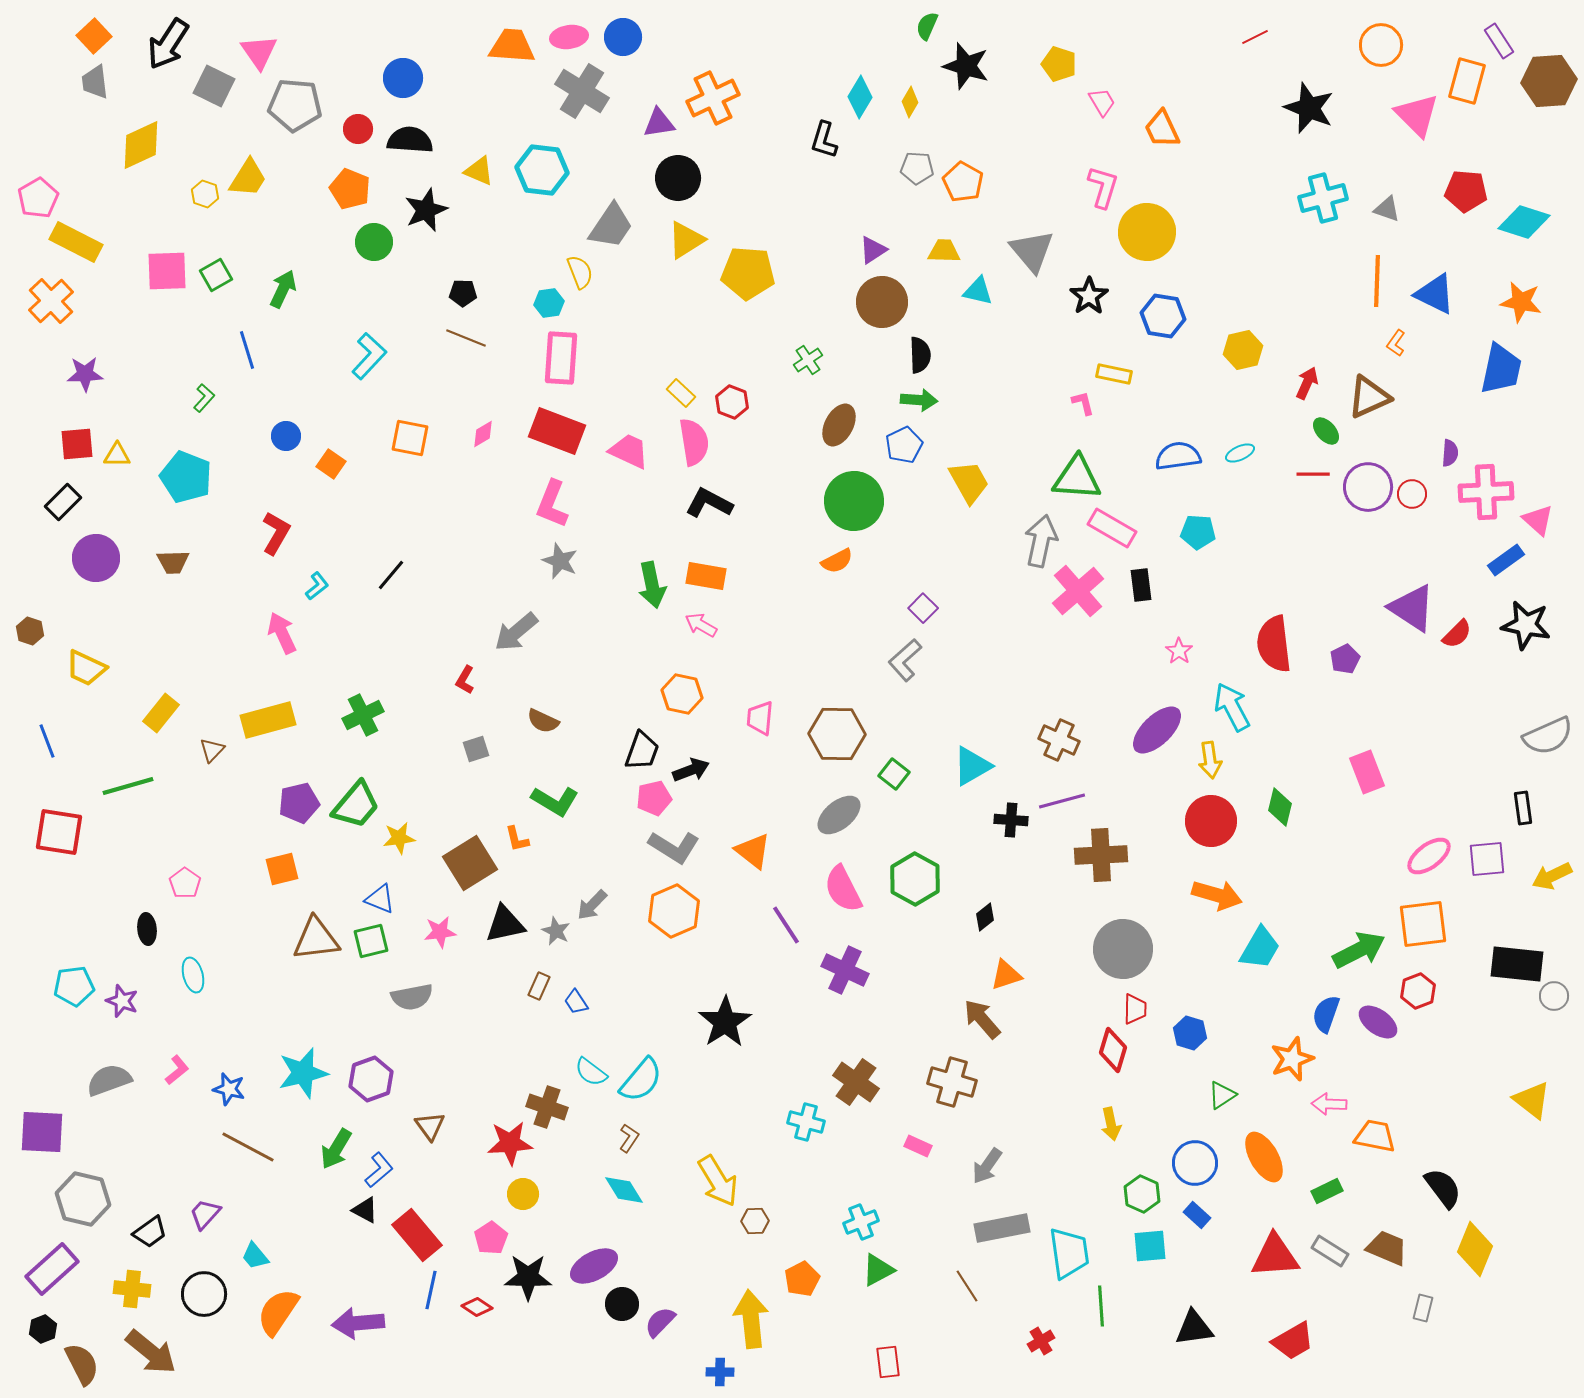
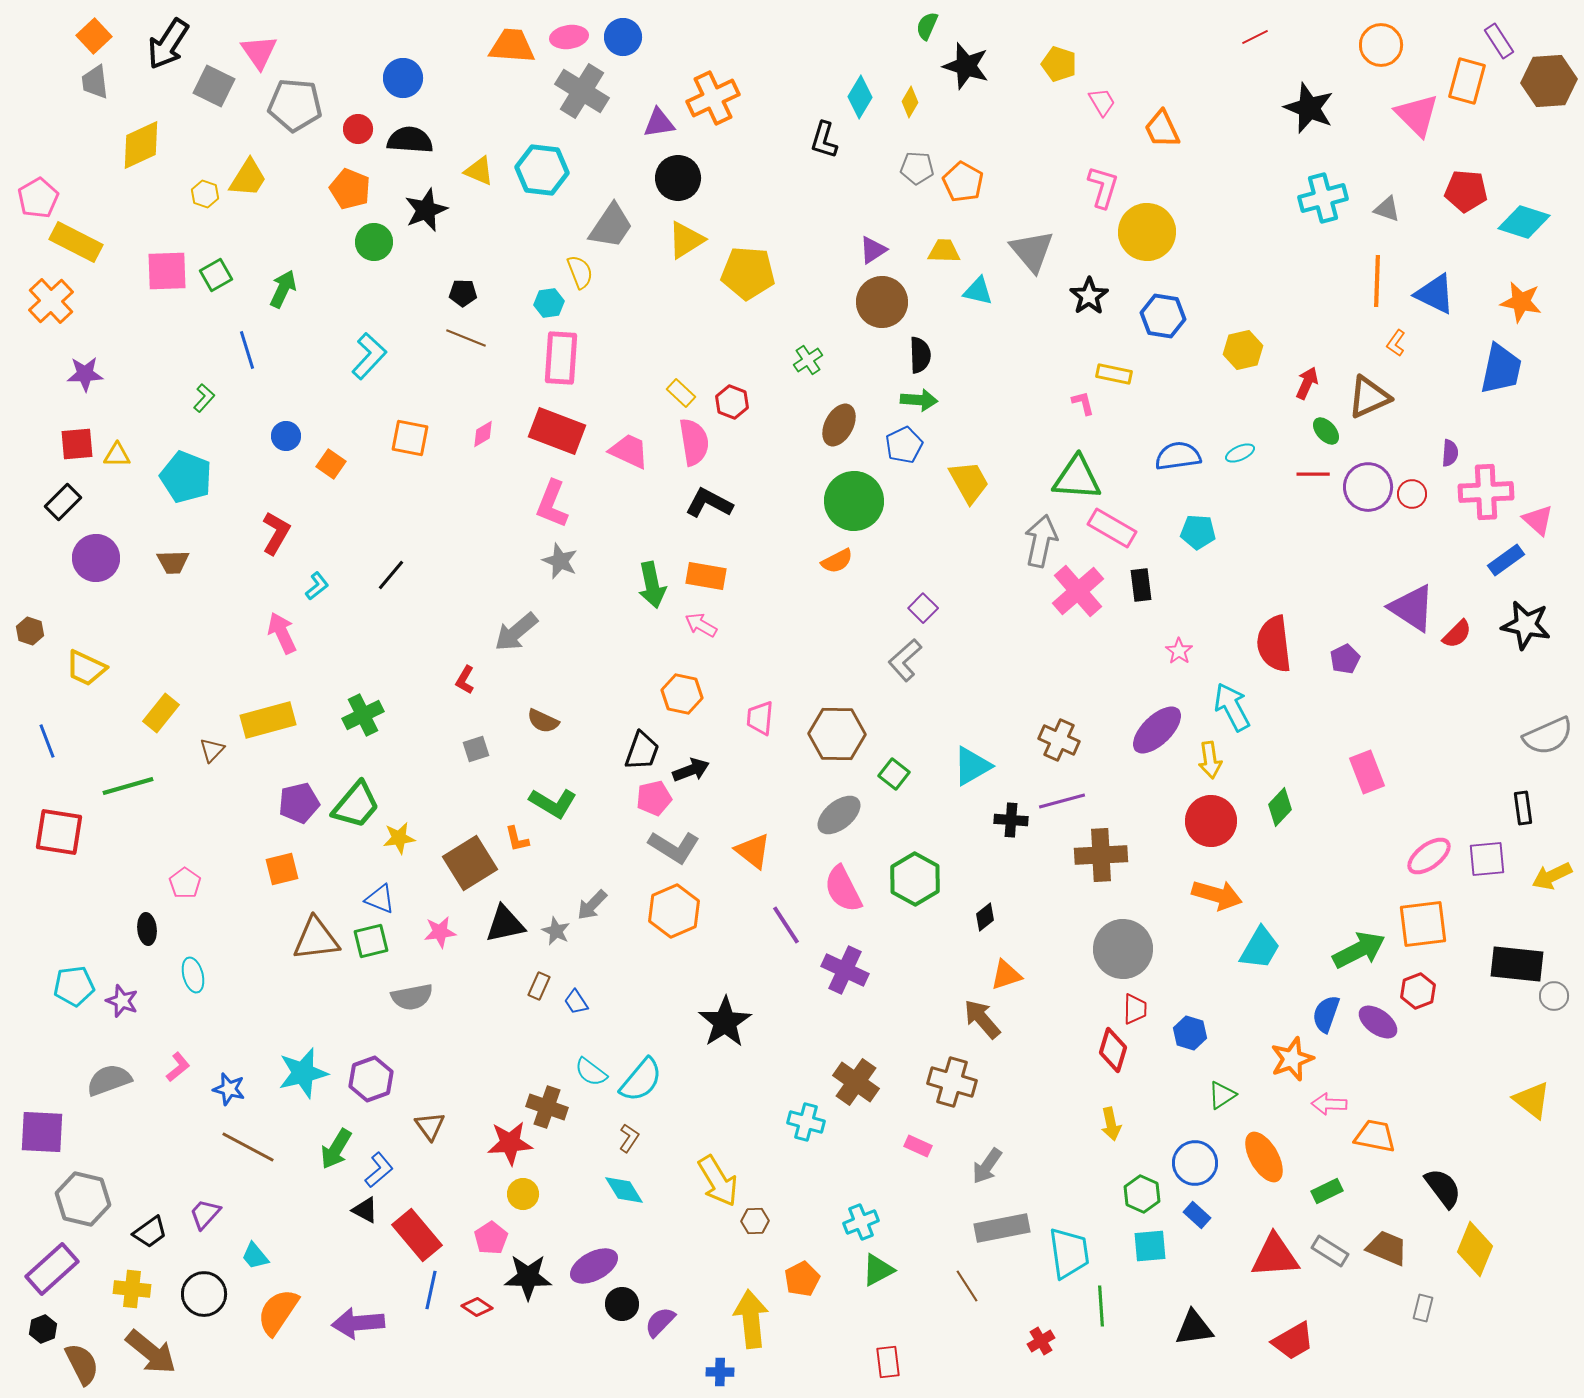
green L-shape at (555, 801): moved 2 px left, 2 px down
green diamond at (1280, 807): rotated 30 degrees clockwise
pink L-shape at (177, 1070): moved 1 px right, 3 px up
